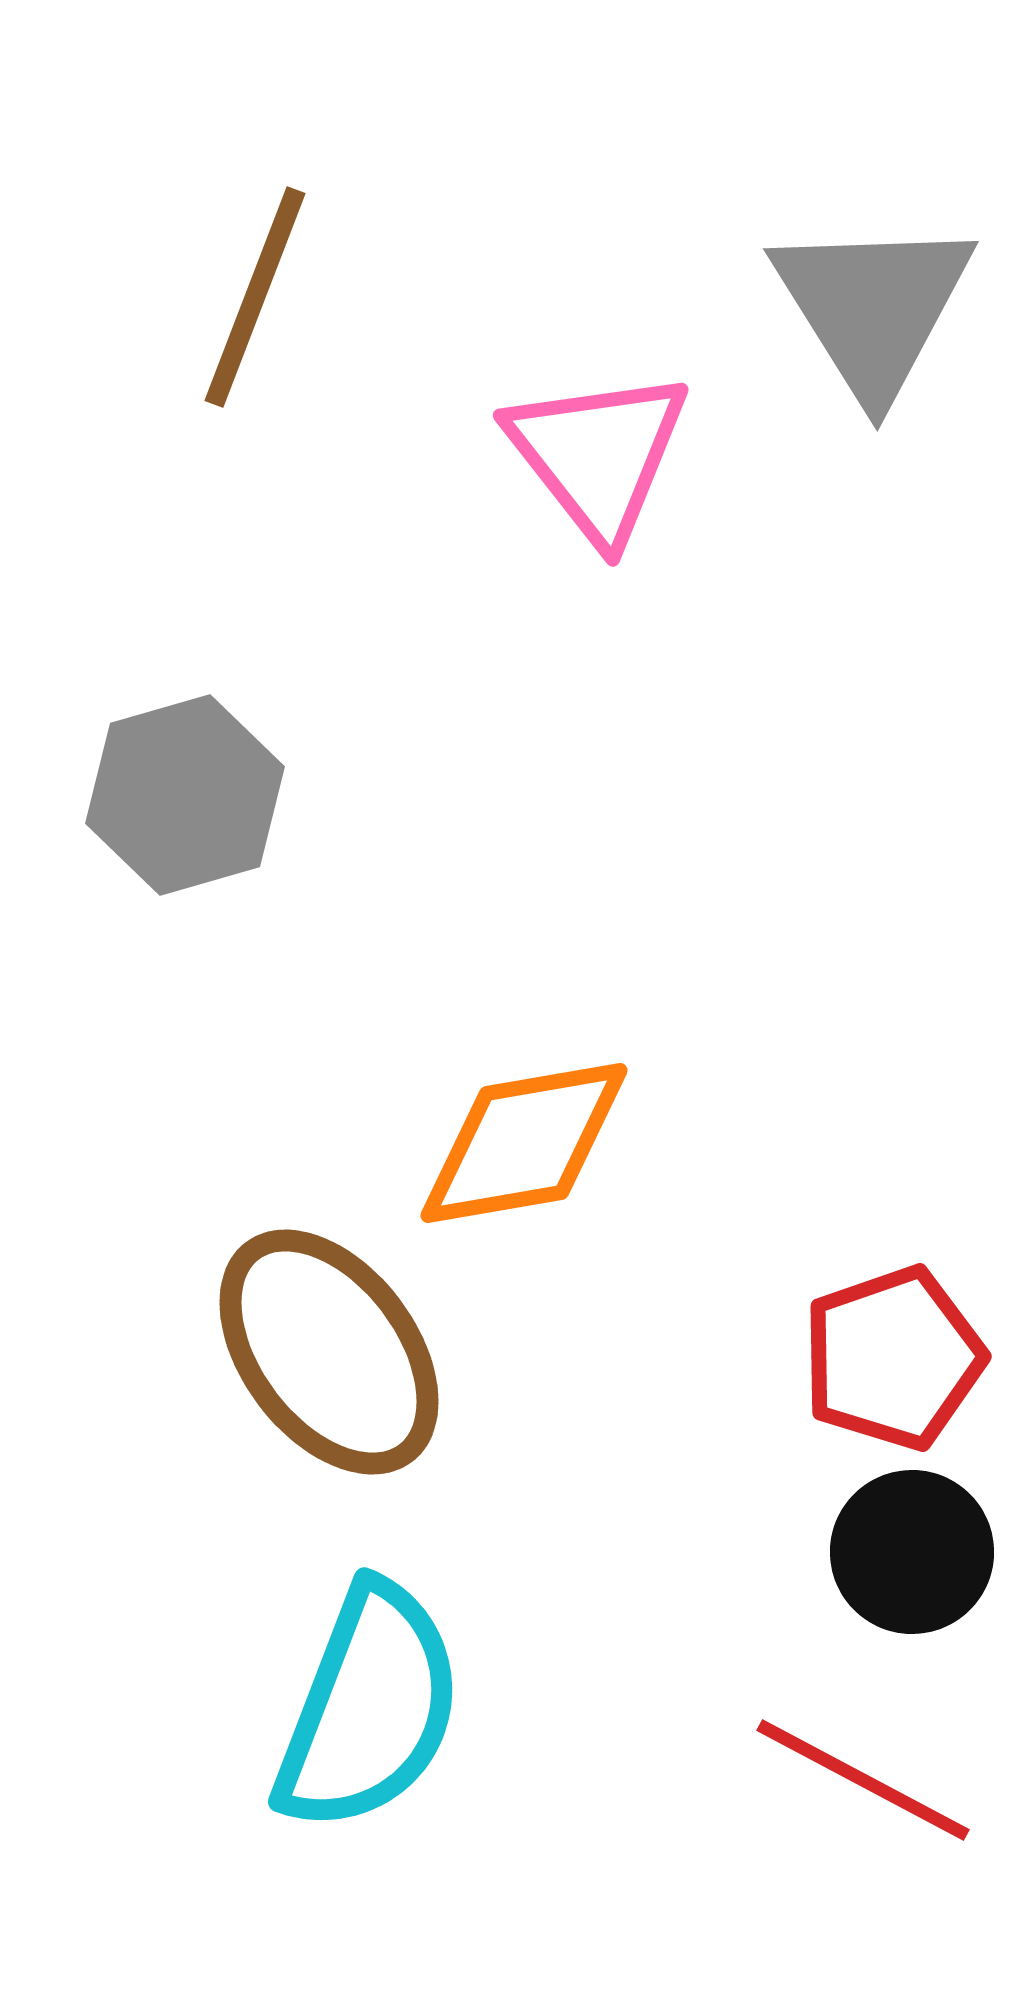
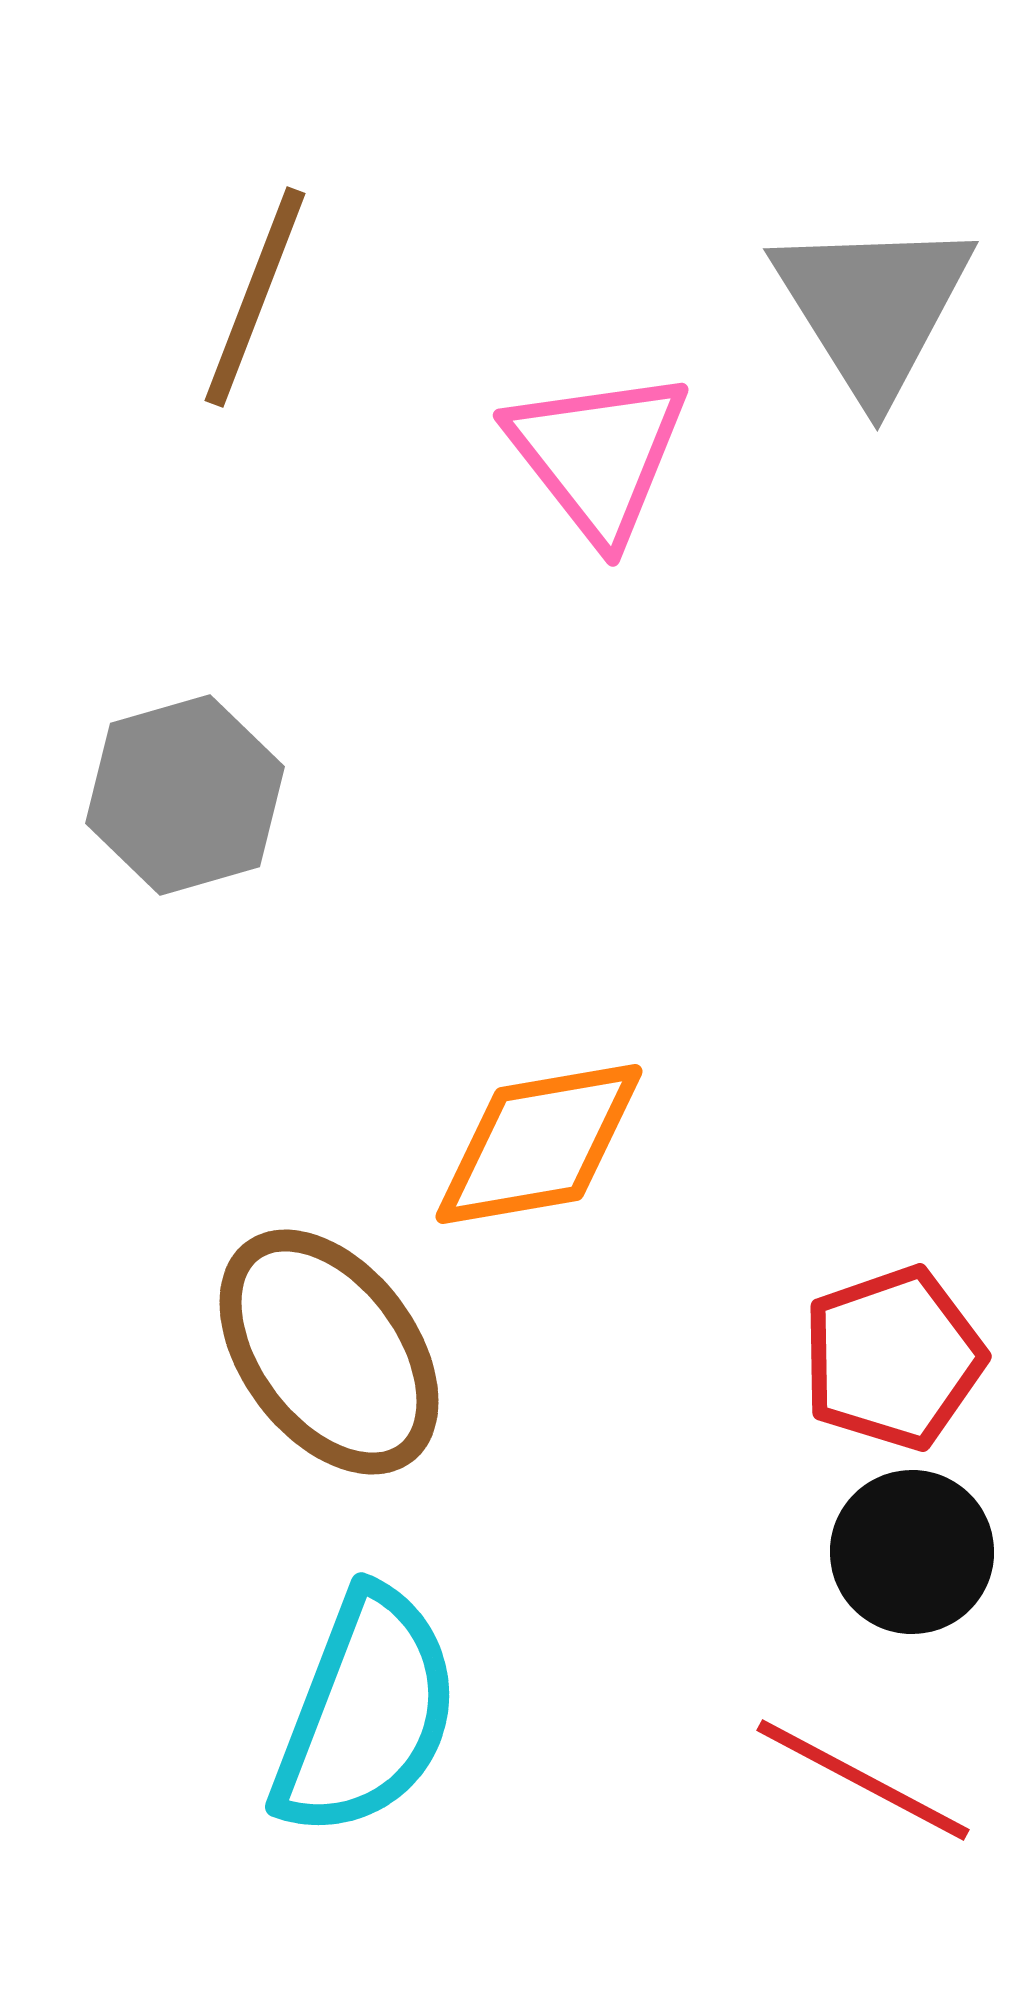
orange diamond: moved 15 px right, 1 px down
cyan semicircle: moved 3 px left, 5 px down
